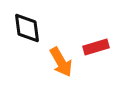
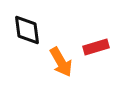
black diamond: moved 2 px down
